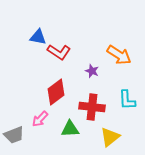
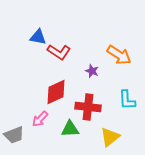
red diamond: rotated 12 degrees clockwise
red cross: moved 4 px left
